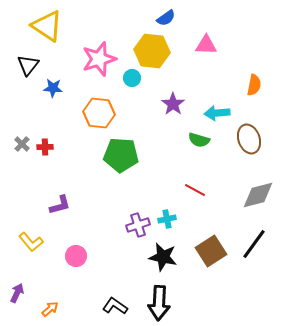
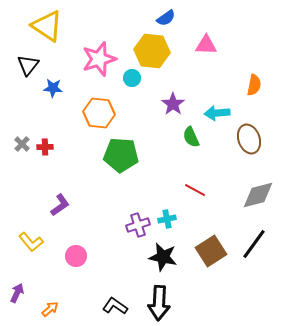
green semicircle: moved 8 px left, 3 px up; rotated 50 degrees clockwise
purple L-shape: rotated 20 degrees counterclockwise
